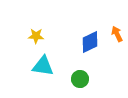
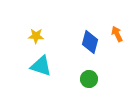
blue diamond: rotated 50 degrees counterclockwise
cyan triangle: moved 2 px left; rotated 10 degrees clockwise
green circle: moved 9 px right
